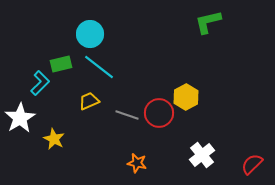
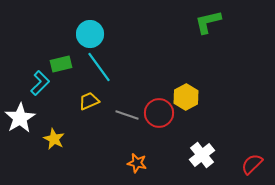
cyan line: rotated 16 degrees clockwise
